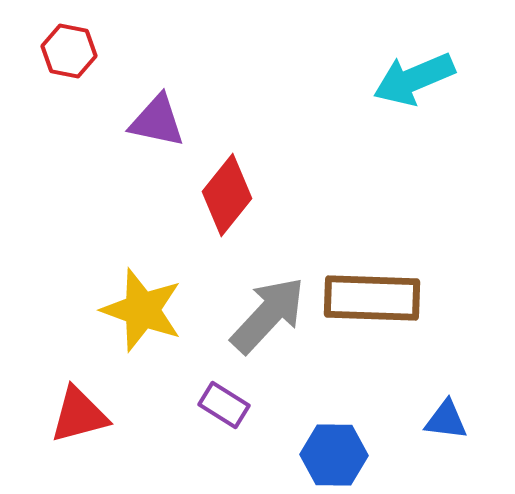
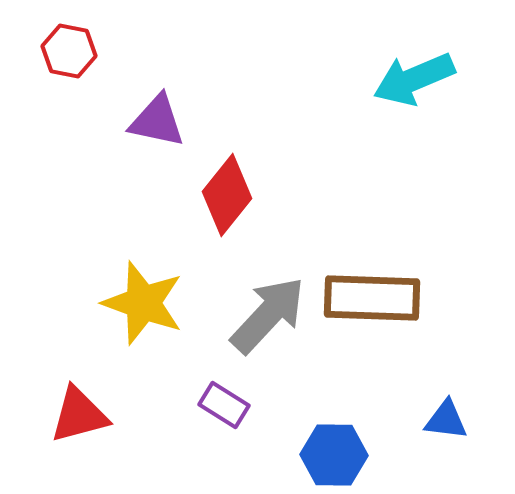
yellow star: moved 1 px right, 7 px up
